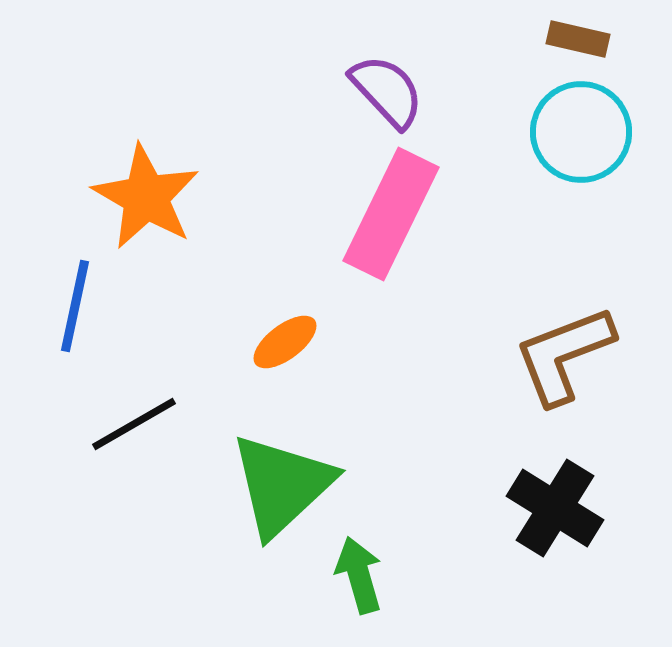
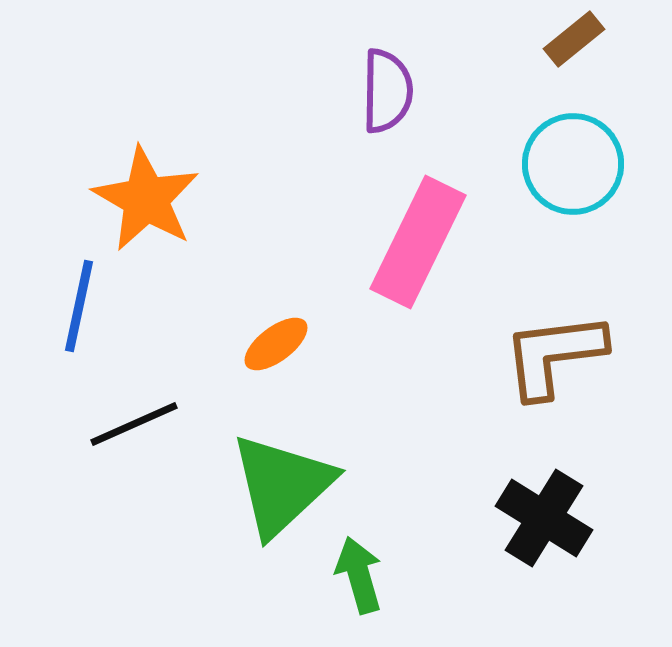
brown rectangle: moved 4 px left; rotated 52 degrees counterclockwise
purple semicircle: rotated 44 degrees clockwise
cyan circle: moved 8 px left, 32 px down
orange star: moved 2 px down
pink rectangle: moved 27 px right, 28 px down
blue line: moved 4 px right
orange ellipse: moved 9 px left, 2 px down
brown L-shape: moved 10 px left; rotated 14 degrees clockwise
black line: rotated 6 degrees clockwise
black cross: moved 11 px left, 10 px down
